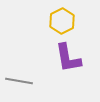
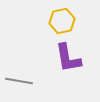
yellow hexagon: rotated 15 degrees clockwise
